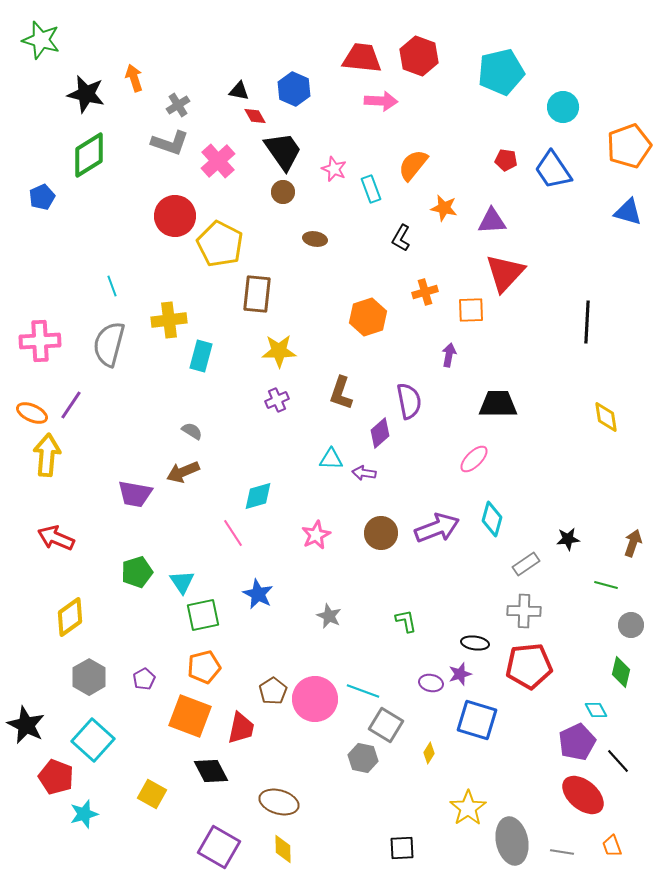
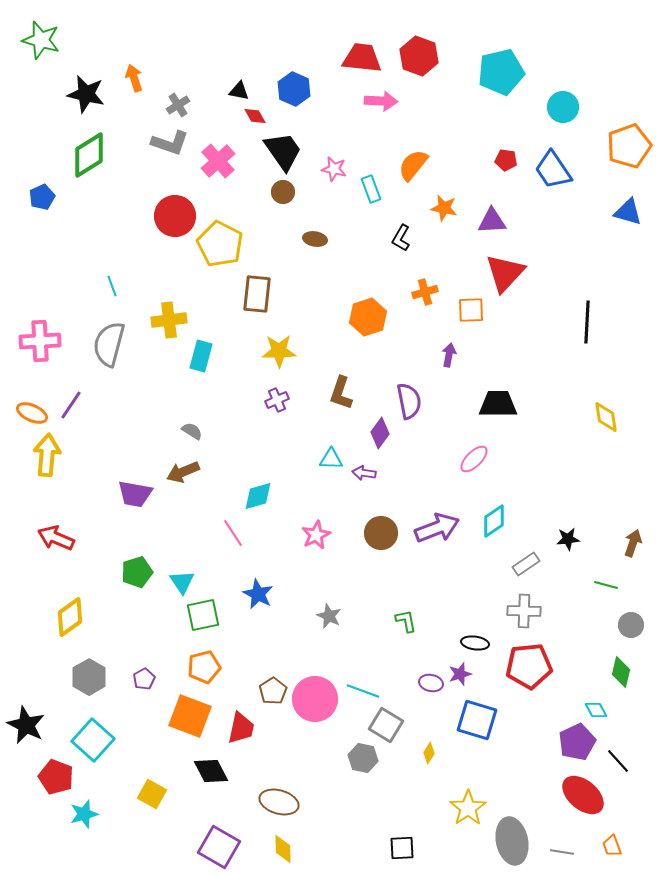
pink star at (334, 169): rotated 10 degrees counterclockwise
purple diamond at (380, 433): rotated 12 degrees counterclockwise
cyan diamond at (492, 519): moved 2 px right, 2 px down; rotated 40 degrees clockwise
